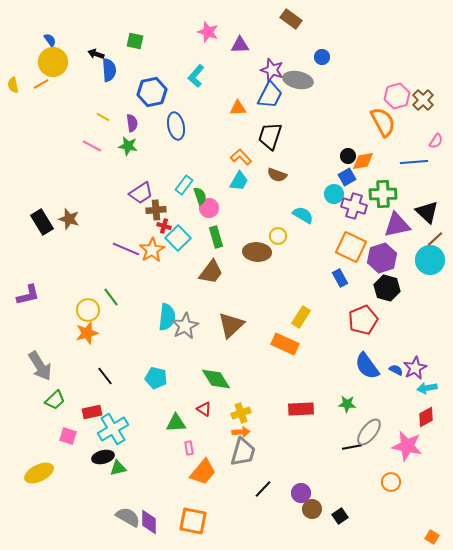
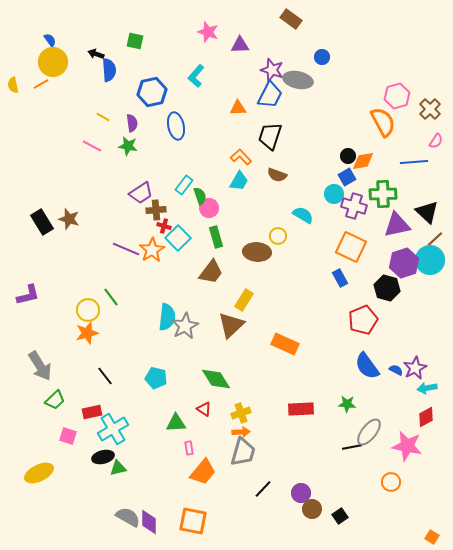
brown cross at (423, 100): moved 7 px right, 9 px down
purple hexagon at (382, 258): moved 22 px right, 5 px down
yellow rectangle at (301, 317): moved 57 px left, 17 px up
